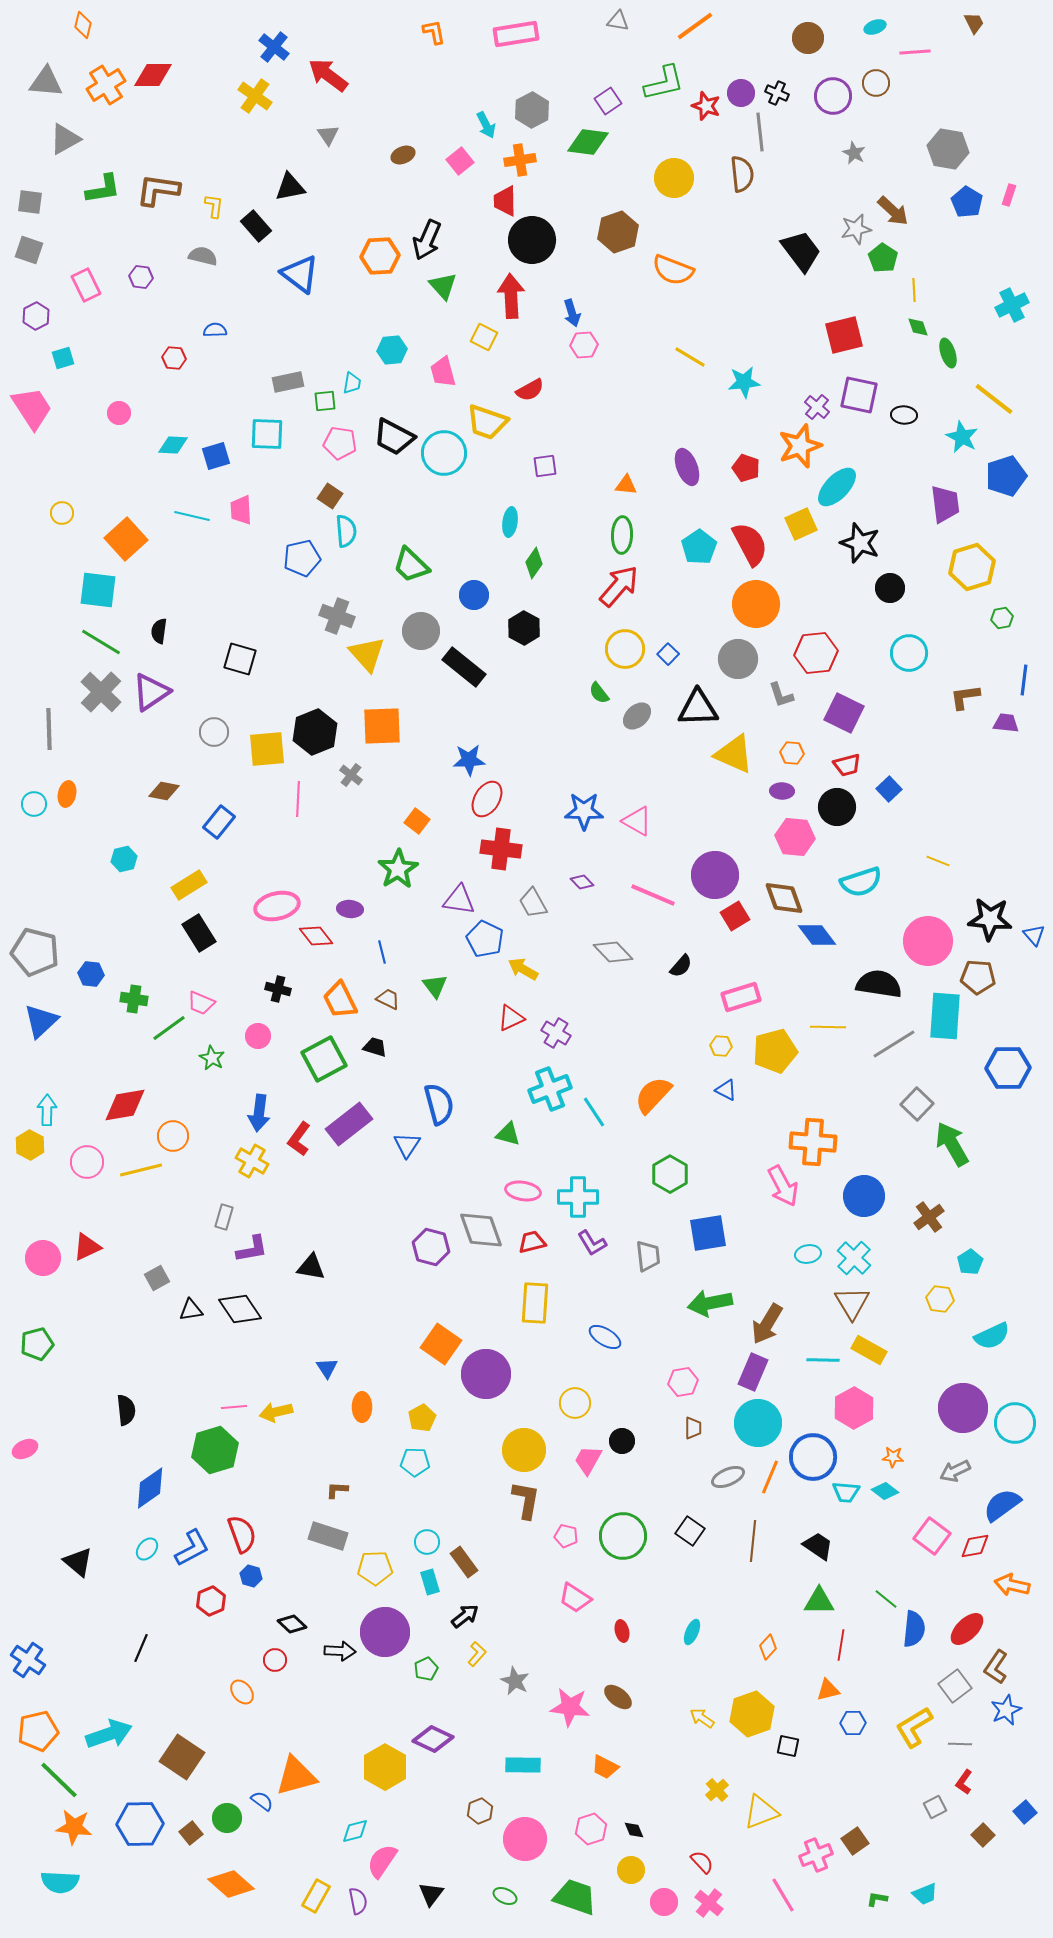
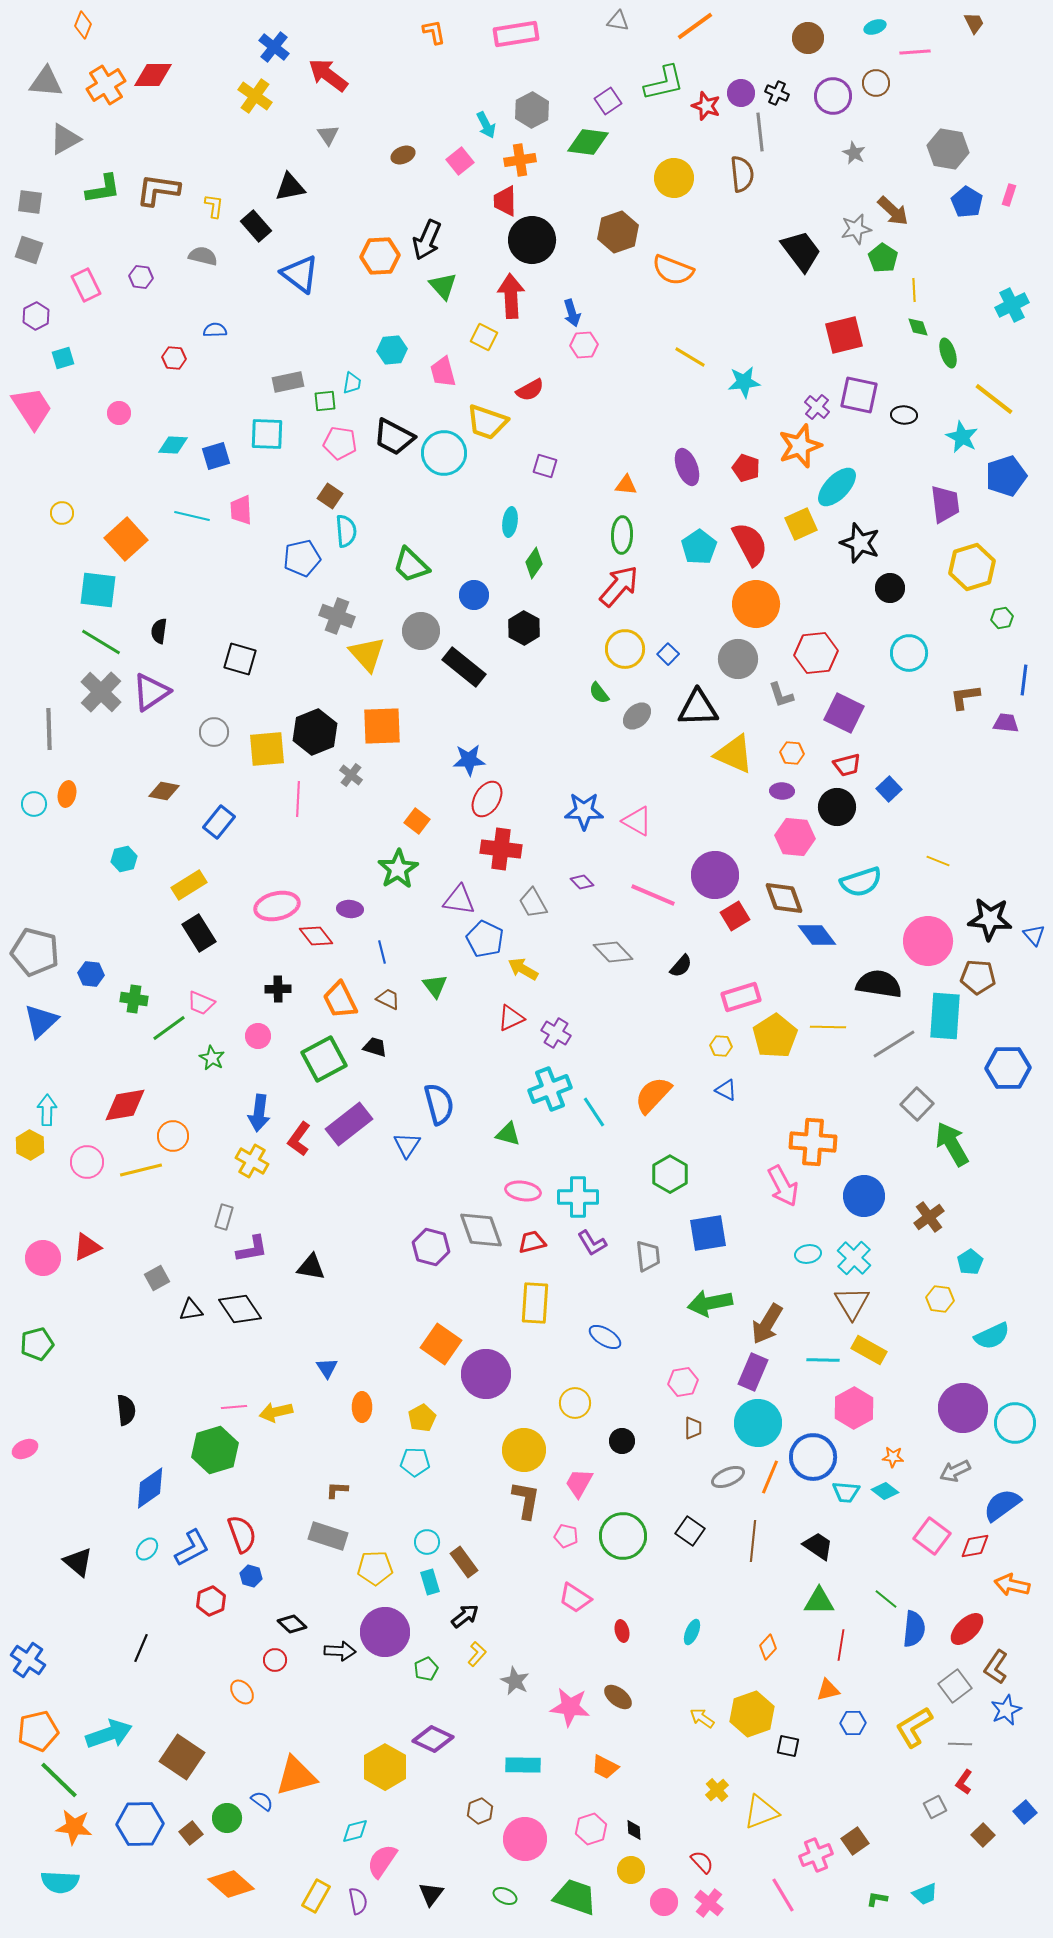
orange diamond at (83, 25): rotated 8 degrees clockwise
purple square at (545, 466): rotated 25 degrees clockwise
black cross at (278, 989): rotated 15 degrees counterclockwise
yellow pentagon at (775, 1051): moved 15 px up; rotated 18 degrees counterclockwise
pink trapezoid at (588, 1460): moved 9 px left, 23 px down
black diamond at (634, 1830): rotated 20 degrees clockwise
